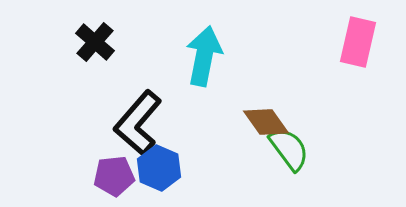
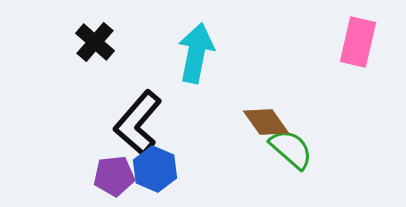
cyan arrow: moved 8 px left, 3 px up
green semicircle: moved 2 px right; rotated 12 degrees counterclockwise
blue hexagon: moved 4 px left, 1 px down
